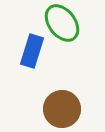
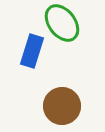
brown circle: moved 3 px up
